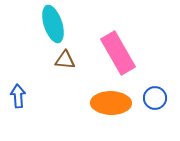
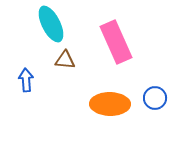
cyan ellipse: moved 2 px left; rotated 9 degrees counterclockwise
pink rectangle: moved 2 px left, 11 px up; rotated 6 degrees clockwise
blue arrow: moved 8 px right, 16 px up
orange ellipse: moved 1 px left, 1 px down
